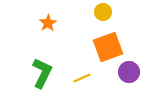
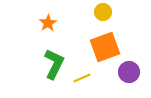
orange square: moved 3 px left
green L-shape: moved 12 px right, 9 px up
